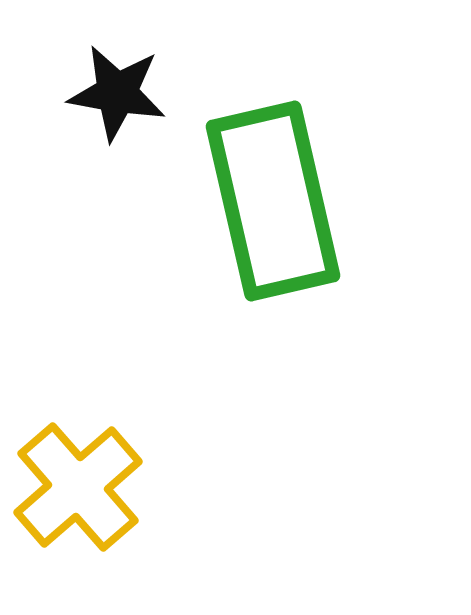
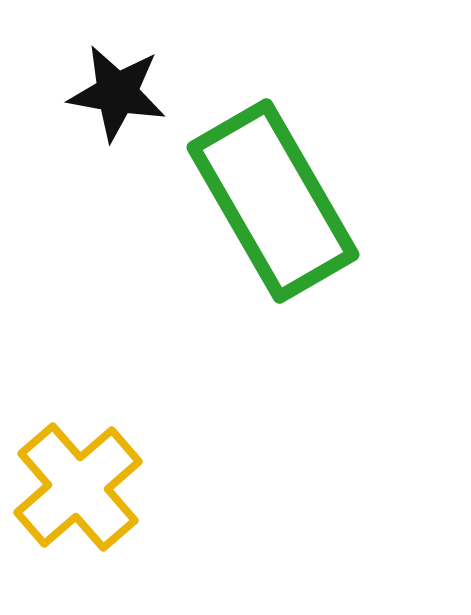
green rectangle: rotated 17 degrees counterclockwise
